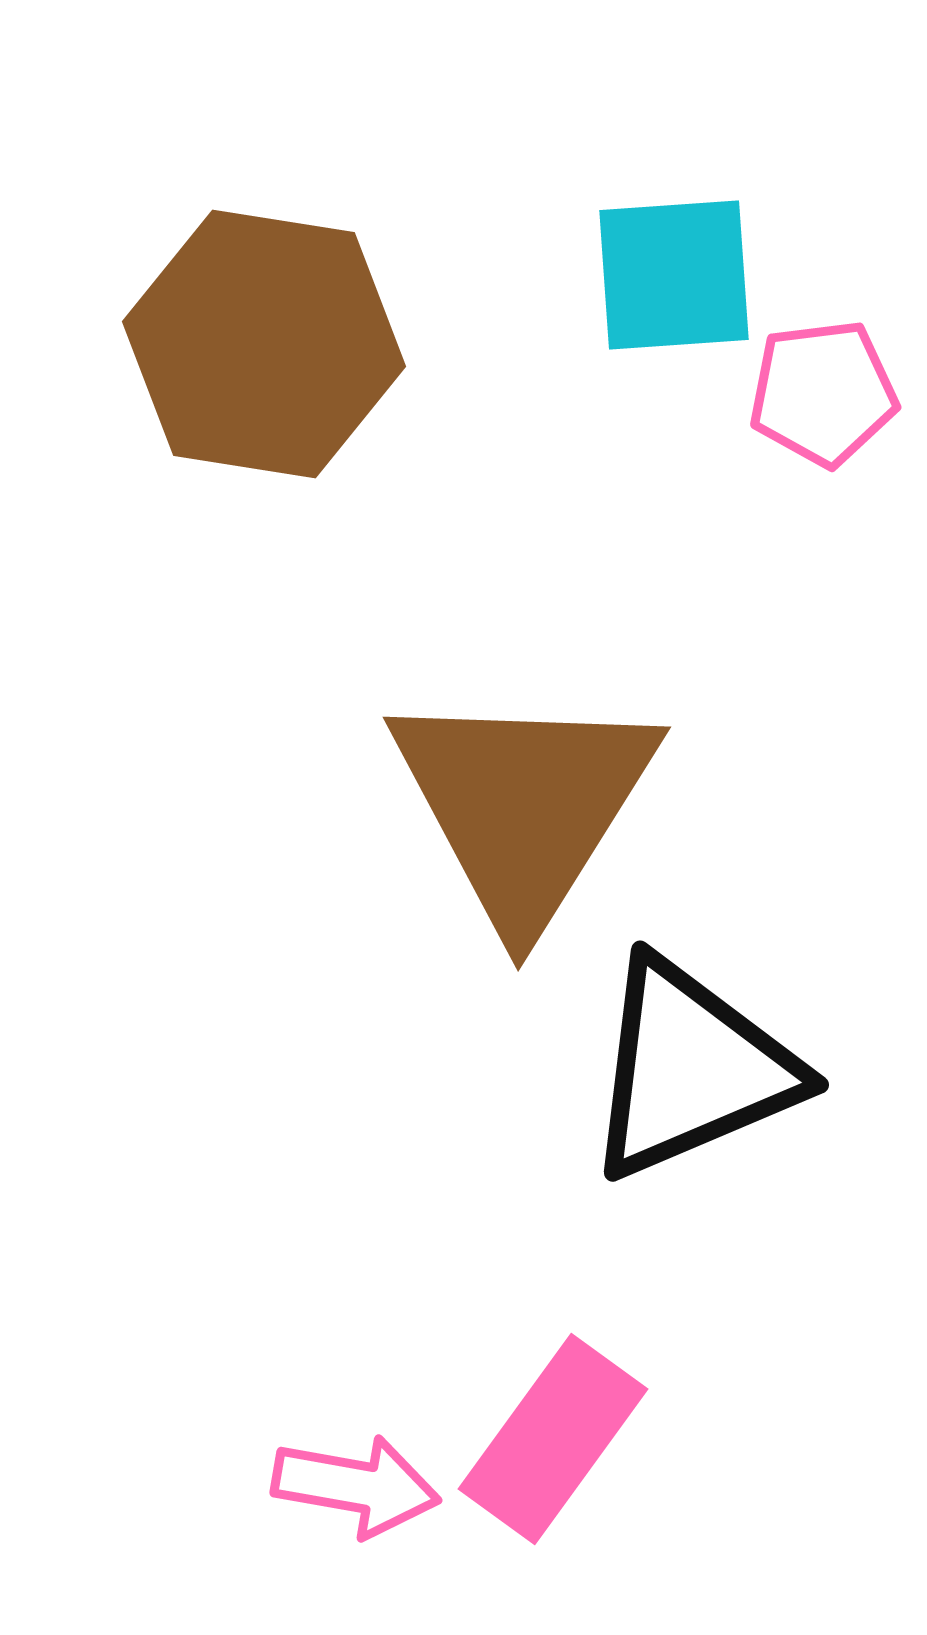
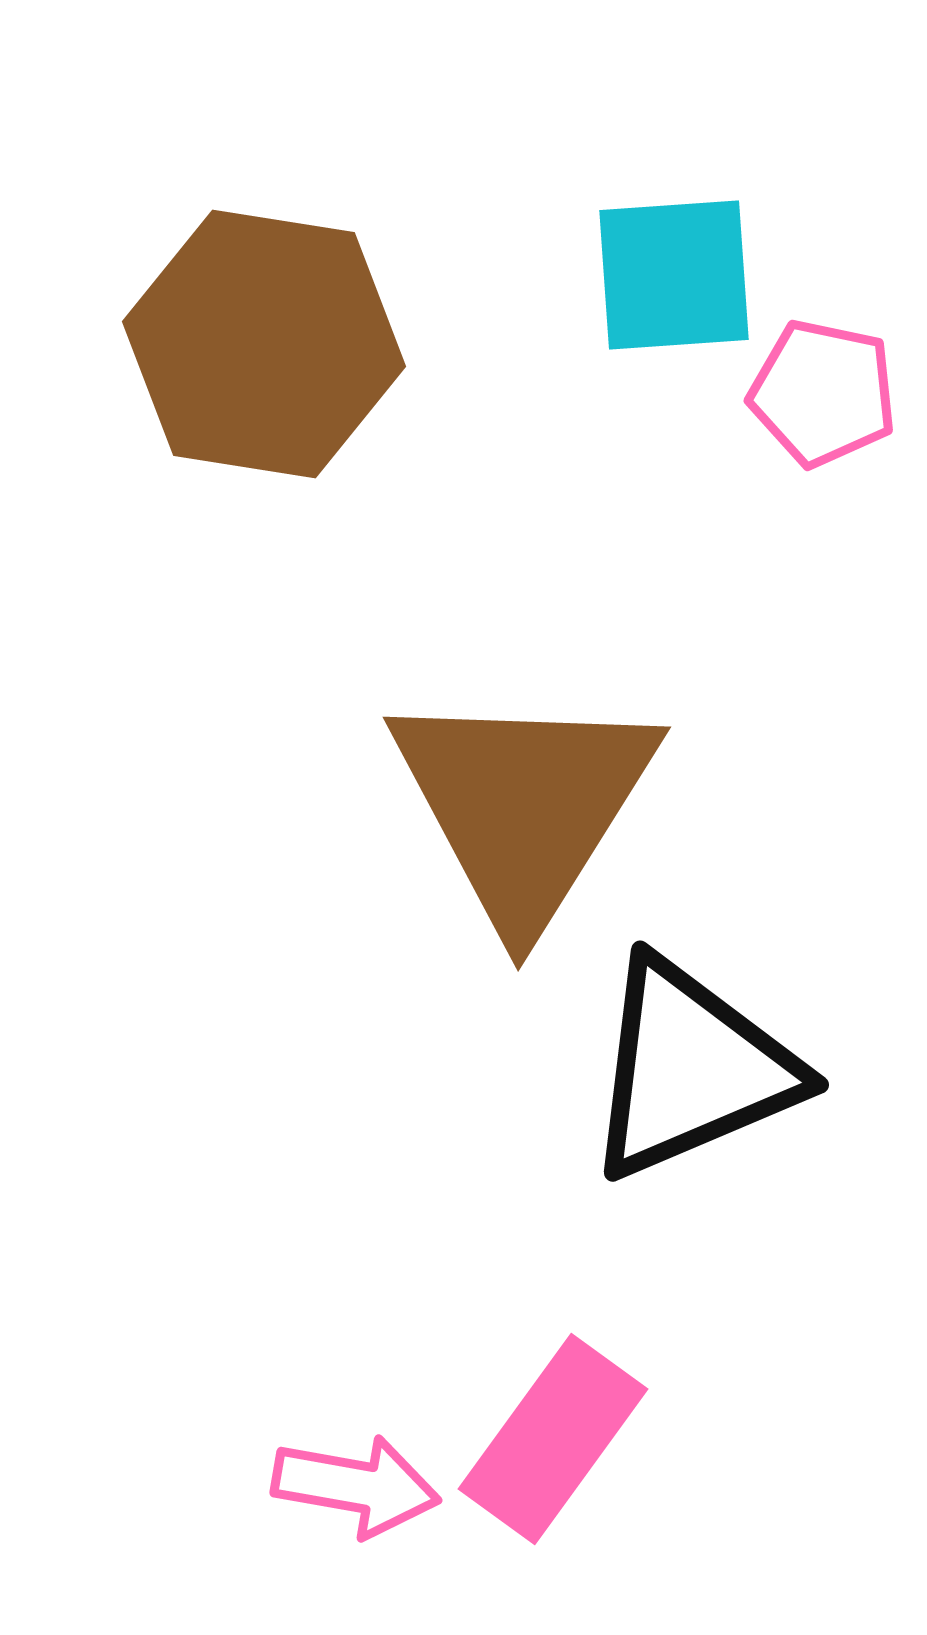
pink pentagon: rotated 19 degrees clockwise
